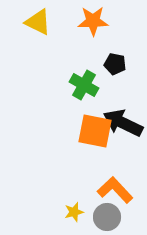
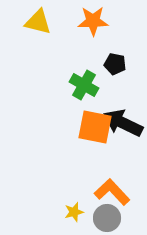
yellow triangle: rotated 12 degrees counterclockwise
orange square: moved 4 px up
orange L-shape: moved 3 px left, 2 px down
gray circle: moved 1 px down
